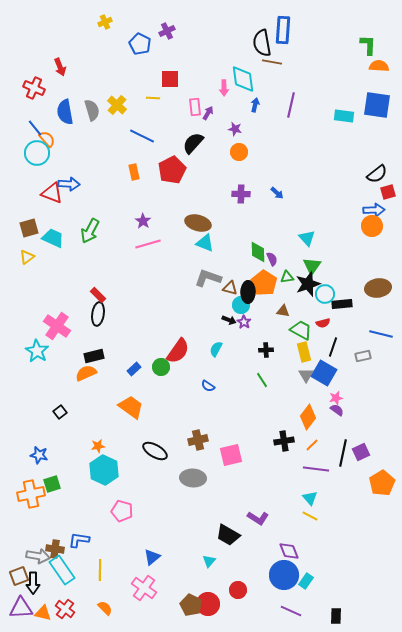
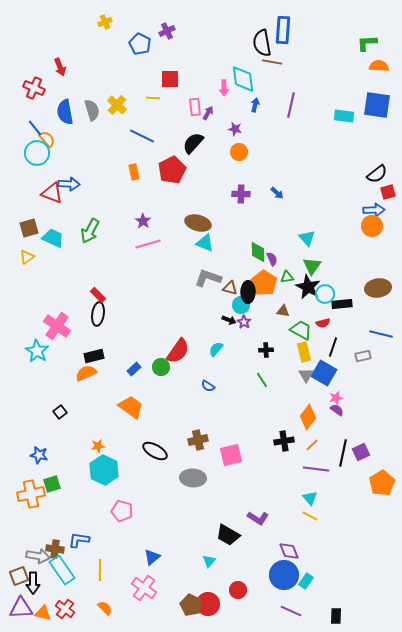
green L-shape at (368, 45): moved 1 px left, 2 px up; rotated 95 degrees counterclockwise
black star at (308, 284): moved 3 px down; rotated 25 degrees counterclockwise
cyan semicircle at (216, 349): rotated 14 degrees clockwise
